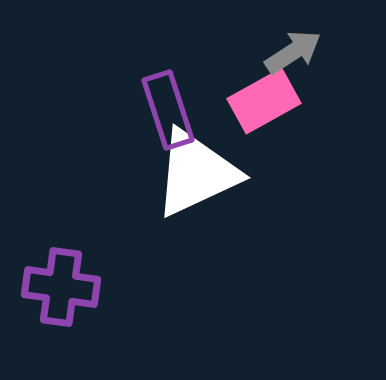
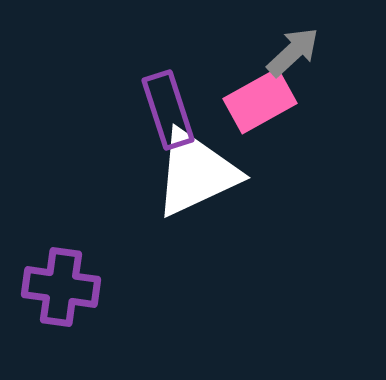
gray arrow: rotated 10 degrees counterclockwise
pink rectangle: moved 4 px left
